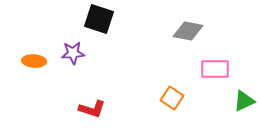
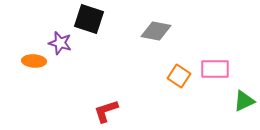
black square: moved 10 px left
gray diamond: moved 32 px left
purple star: moved 13 px left, 10 px up; rotated 20 degrees clockwise
orange square: moved 7 px right, 22 px up
red L-shape: moved 14 px right, 2 px down; rotated 144 degrees clockwise
